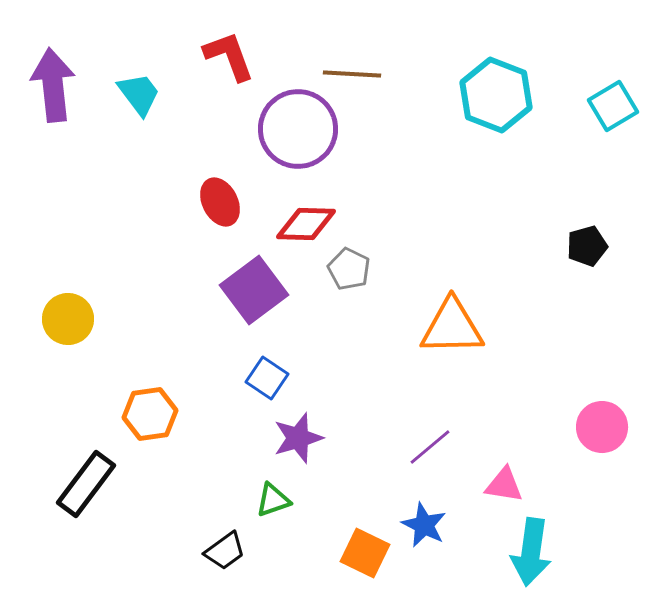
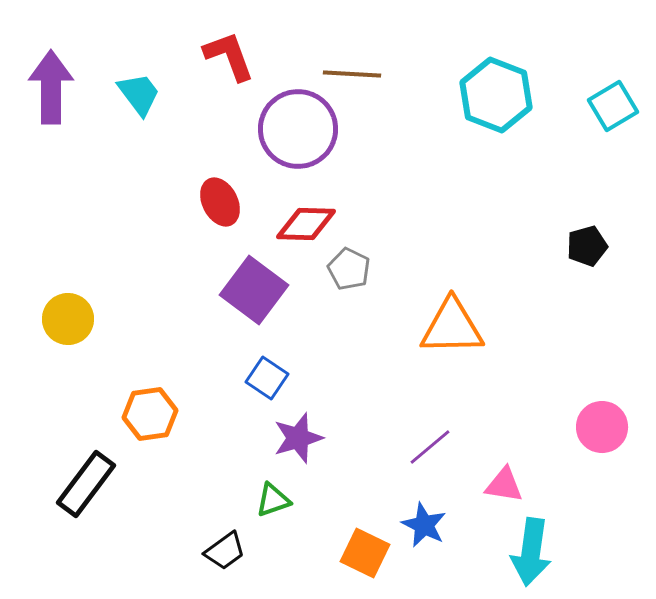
purple arrow: moved 2 px left, 2 px down; rotated 6 degrees clockwise
purple square: rotated 16 degrees counterclockwise
